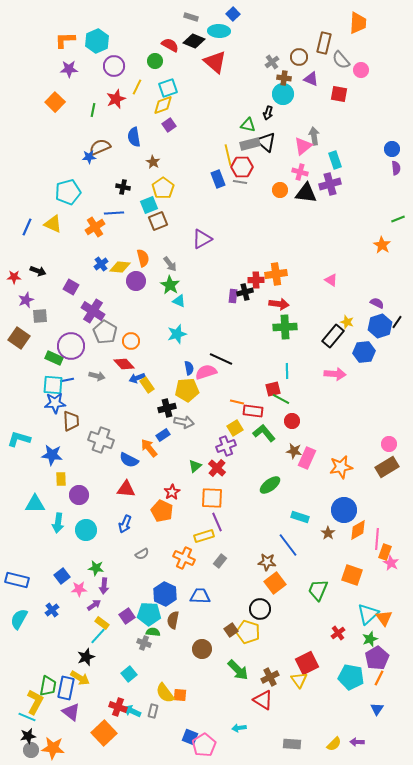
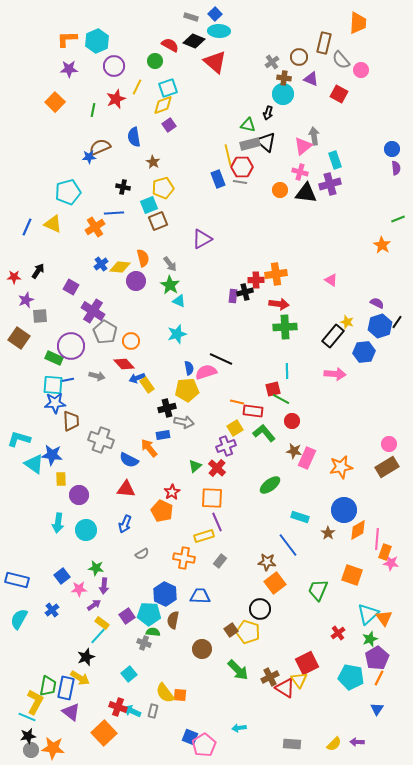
blue square at (233, 14): moved 18 px left
orange L-shape at (65, 40): moved 2 px right, 1 px up
red square at (339, 94): rotated 18 degrees clockwise
yellow pentagon at (163, 188): rotated 20 degrees clockwise
black arrow at (38, 271): rotated 77 degrees counterclockwise
blue rectangle at (163, 435): rotated 24 degrees clockwise
cyan triangle at (35, 504): moved 1 px left, 40 px up; rotated 35 degrees clockwise
orange cross at (184, 558): rotated 15 degrees counterclockwise
pink star at (391, 563): rotated 21 degrees counterclockwise
red triangle at (263, 700): moved 22 px right, 12 px up
